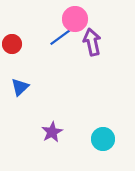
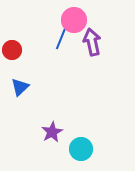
pink circle: moved 1 px left, 1 px down
blue line: rotated 32 degrees counterclockwise
red circle: moved 6 px down
cyan circle: moved 22 px left, 10 px down
